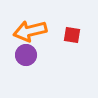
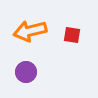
purple circle: moved 17 px down
